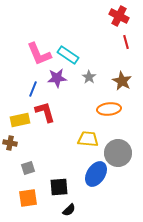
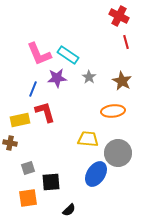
orange ellipse: moved 4 px right, 2 px down
black square: moved 8 px left, 5 px up
